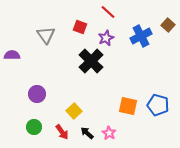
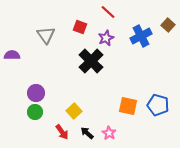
purple circle: moved 1 px left, 1 px up
green circle: moved 1 px right, 15 px up
